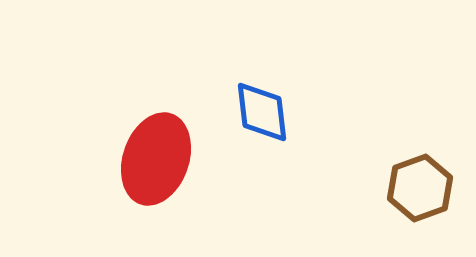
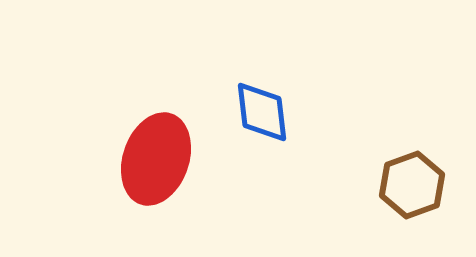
brown hexagon: moved 8 px left, 3 px up
